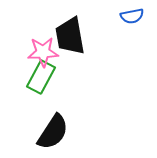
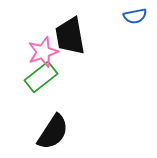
blue semicircle: moved 3 px right
pink star: rotated 16 degrees counterclockwise
green rectangle: rotated 24 degrees clockwise
